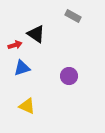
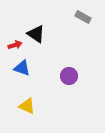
gray rectangle: moved 10 px right, 1 px down
blue triangle: rotated 36 degrees clockwise
